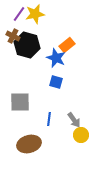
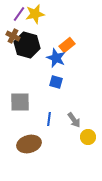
yellow circle: moved 7 px right, 2 px down
